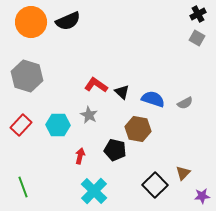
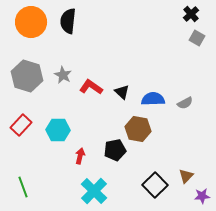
black cross: moved 7 px left; rotated 14 degrees counterclockwise
black semicircle: rotated 120 degrees clockwise
red L-shape: moved 5 px left, 2 px down
blue semicircle: rotated 20 degrees counterclockwise
gray star: moved 26 px left, 40 px up
cyan hexagon: moved 5 px down
black pentagon: rotated 25 degrees counterclockwise
brown triangle: moved 3 px right, 3 px down
